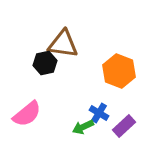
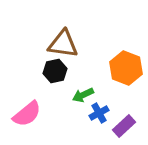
black hexagon: moved 10 px right, 8 px down
orange hexagon: moved 7 px right, 3 px up
blue cross: rotated 30 degrees clockwise
green arrow: moved 32 px up
